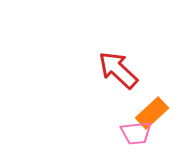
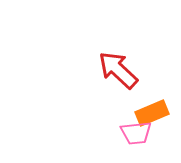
orange rectangle: rotated 20 degrees clockwise
